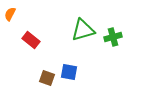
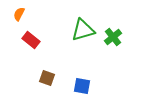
orange semicircle: moved 9 px right
green cross: rotated 24 degrees counterclockwise
blue square: moved 13 px right, 14 px down
